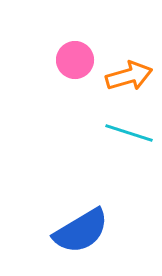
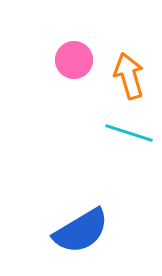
pink circle: moved 1 px left
orange arrow: rotated 90 degrees counterclockwise
